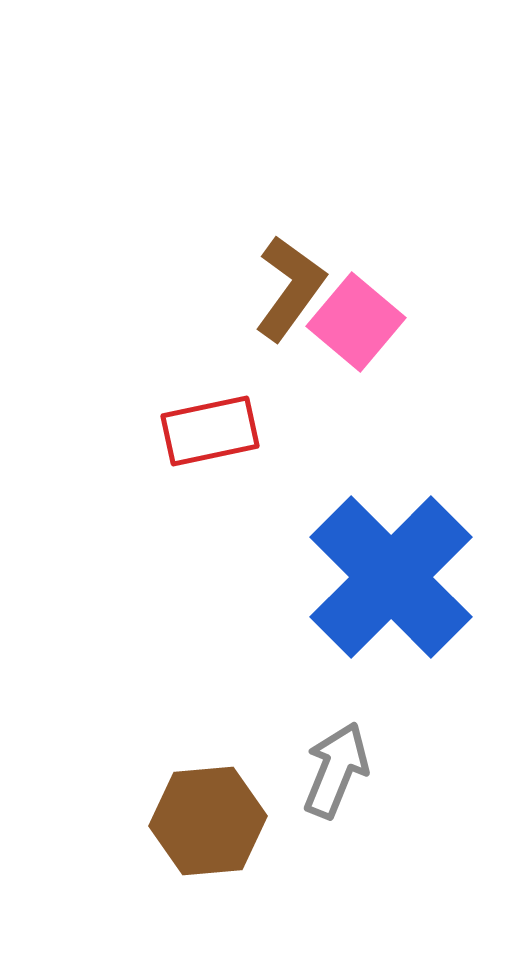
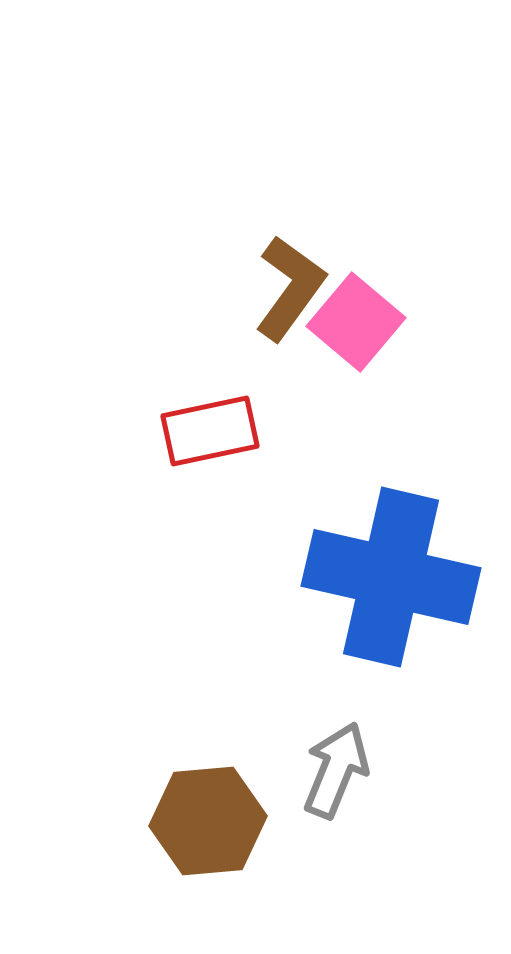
blue cross: rotated 32 degrees counterclockwise
